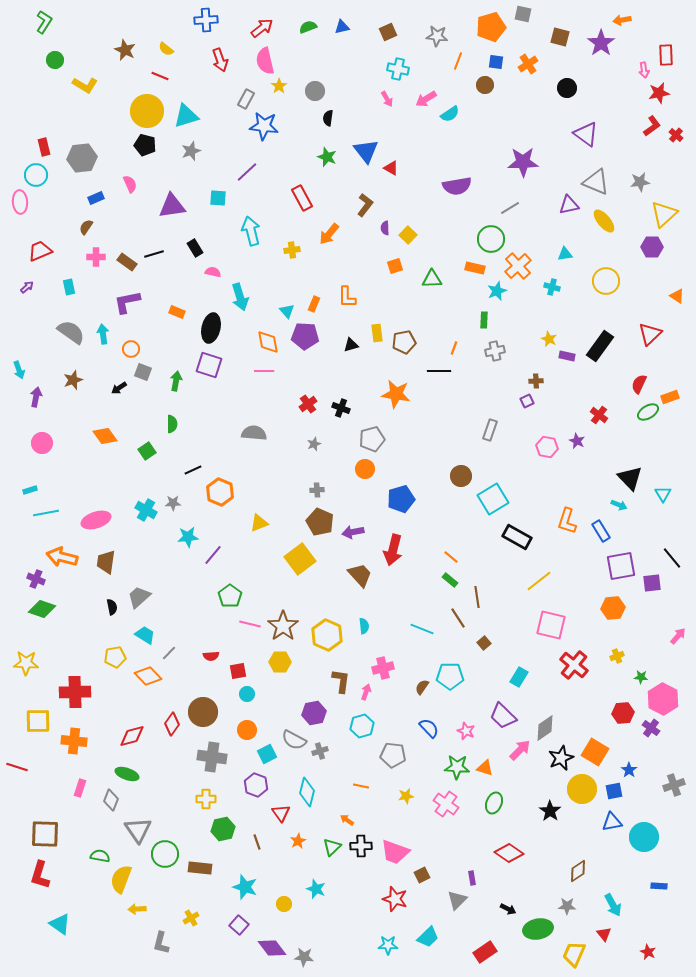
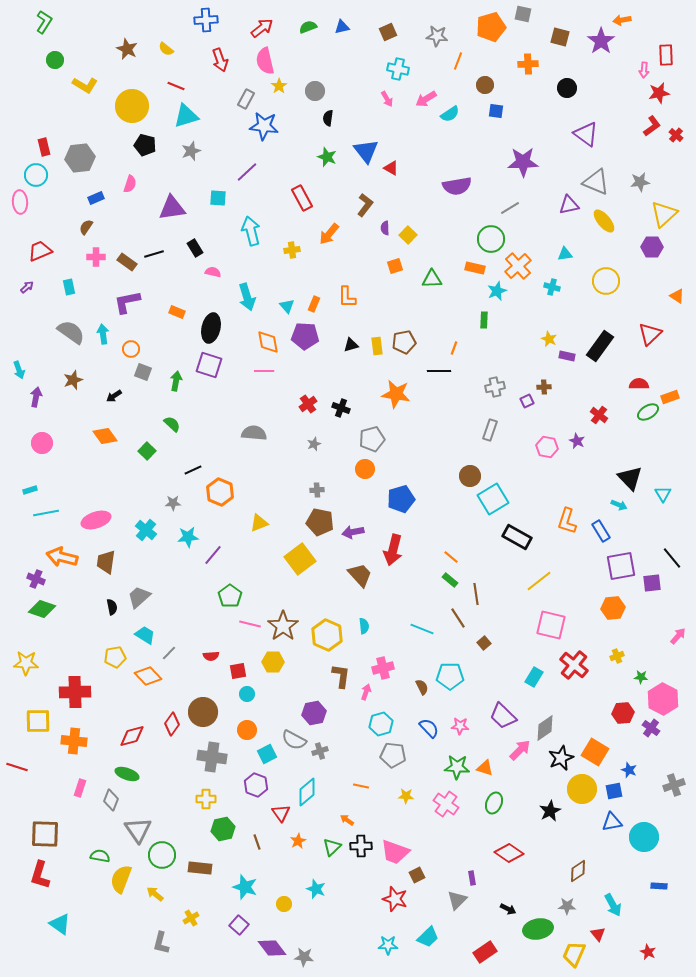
purple star at (601, 43): moved 2 px up
brown star at (125, 50): moved 2 px right, 1 px up
blue square at (496, 62): moved 49 px down
orange cross at (528, 64): rotated 30 degrees clockwise
pink arrow at (644, 70): rotated 14 degrees clockwise
red line at (160, 76): moved 16 px right, 10 px down
yellow circle at (147, 111): moved 15 px left, 5 px up
gray hexagon at (82, 158): moved 2 px left
pink semicircle at (130, 184): rotated 42 degrees clockwise
purple triangle at (172, 206): moved 2 px down
cyan arrow at (240, 297): moved 7 px right
cyan triangle at (287, 311): moved 5 px up
yellow rectangle at (377, 333): moved 13 px down
gray cross at (495, 351): moved 36 px down
brown cross at (536, 381): moved 8 px right, 6 px down
red semicircle at (639, 384): rotated 66 degrees clockwise
black arrow at (119, 388): moved 5 px left, 8 px down
green semicircle at (172, 424): rotated 48 degrees counterclockwise
green square at (147, 451): rotated 12 degrees counterclockwise
brown circle at (461, 476): moved 9 px right
cyan cross at (146, 510): moved 20 px down; rotated 10 degrees clockwise
brown pentagon at (320, 522): rotated 12 degrees counterclockwise
brown line at (477, 597): moved 1 px left, 3 px up
yellow hexagon at (280, 662): moved 7 px left
cyan rectangle at (519, 677): moved 15 px right
brown L-shape at (341, 681): moved 5 px up
brown semicircle at (422, 687): rotated 119 degrees clockwise
cyan hexagon at (362, 726): moved 19 px right, 2 px up
pink star at (466, 731): moved 6 px left, 5 px up; rotated 18 degrees counterclockwise
blue star at (629, 770): rotated 14 degrees counterclockwise
cyan diamond at (307, 792): rotated 36 degrees clockwise
yellow star at (406, 796): rotated 14 degrees clockwise
black star at (550, 811): rotated 10 degrees clockwise
green circle at (165, 854): moved 3 px left, 1 px down
brown square at (422, 875): moved 5 px left
yellow arrow at (137, 909): moved 18 px right, 15 px up; rotated 42 degrees clockwise
red triangle at (604, 934): moved 6 px left
